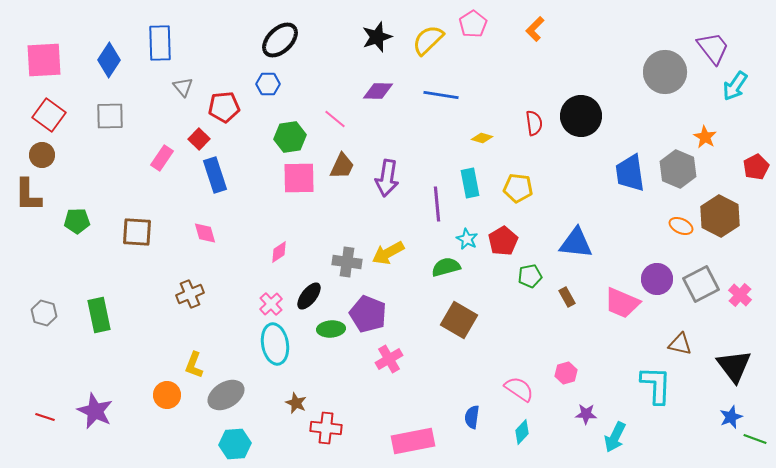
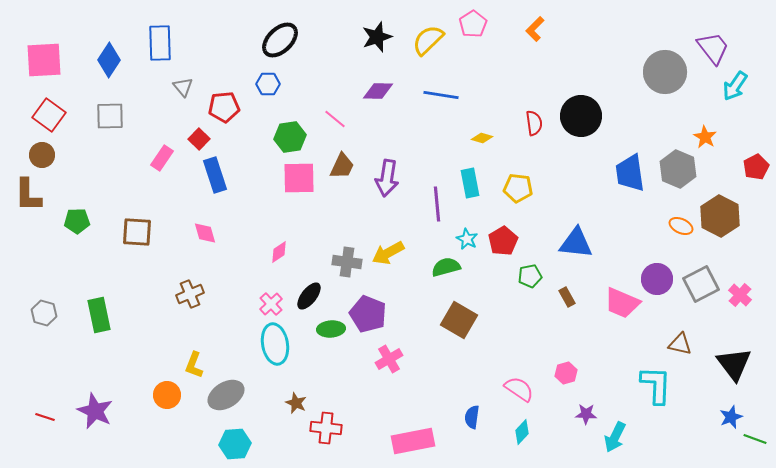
black triangle at (734, 366): moved 2 px up
